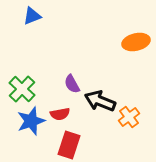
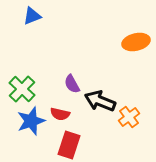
red semicircle: rotated 24 degrees clockwise
